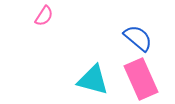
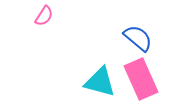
cyan triangle: moved 7 px right, 2 px down
